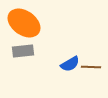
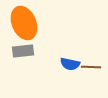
orange ellipse: rotated 32 degrees clockwise
blue semicircle: rotated 42 degrees clockwise
